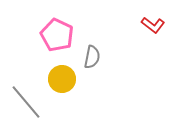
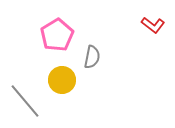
pink pentagon: rotated 16 degrees clockwise
yellow circle: moved 1 px down
gray line: moved 1 px left, 1 px up
